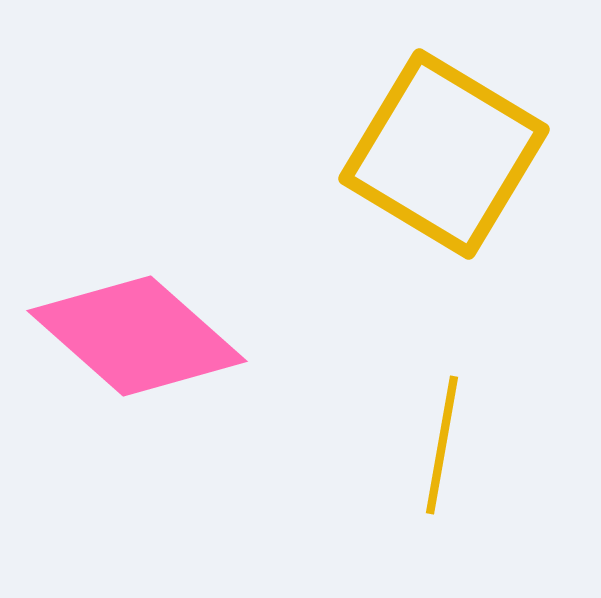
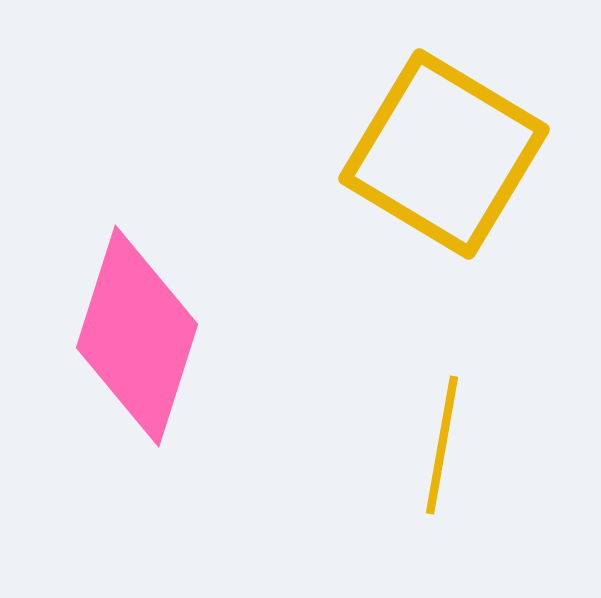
pink diamond: rotated 66 degrees clockwise
